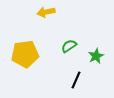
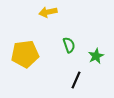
yellow arrow: moved 2 px right
green semicircle: moved 1 px up; rotated 105 degrees clockwise
